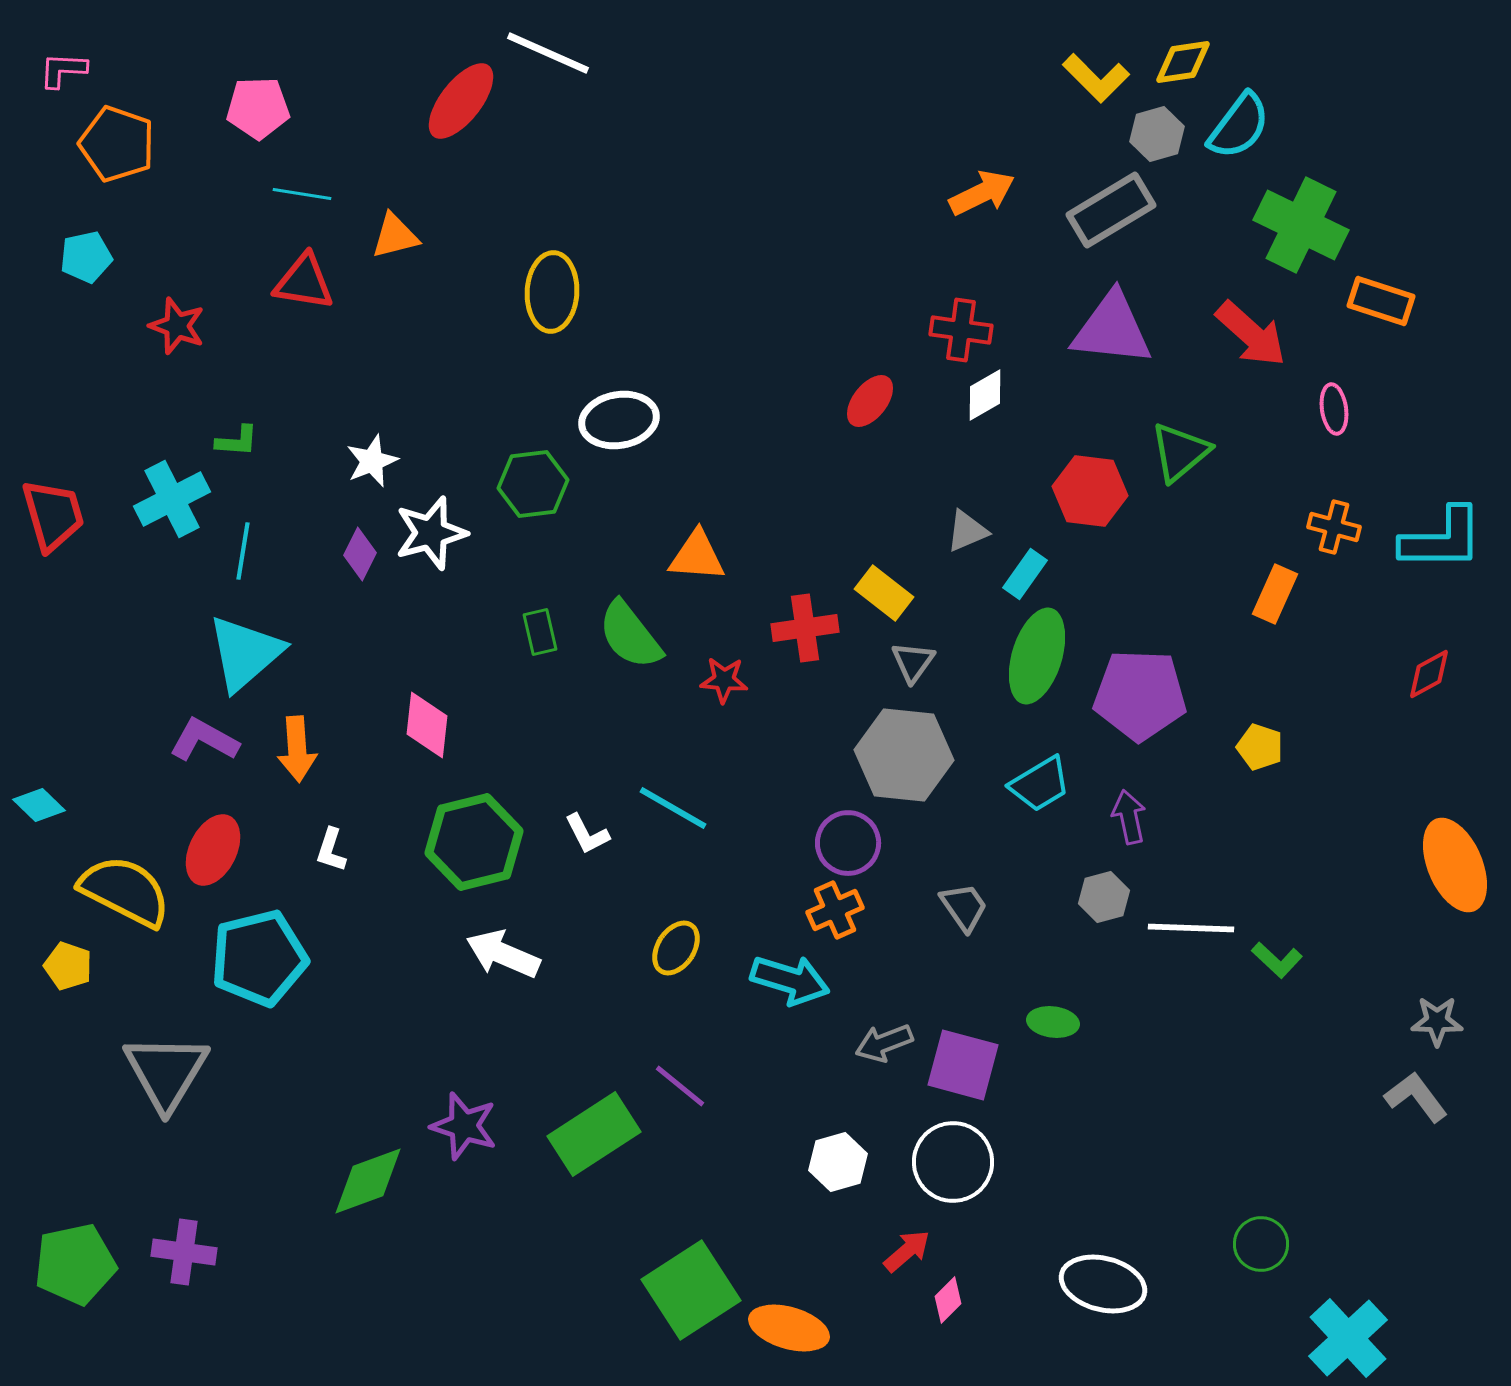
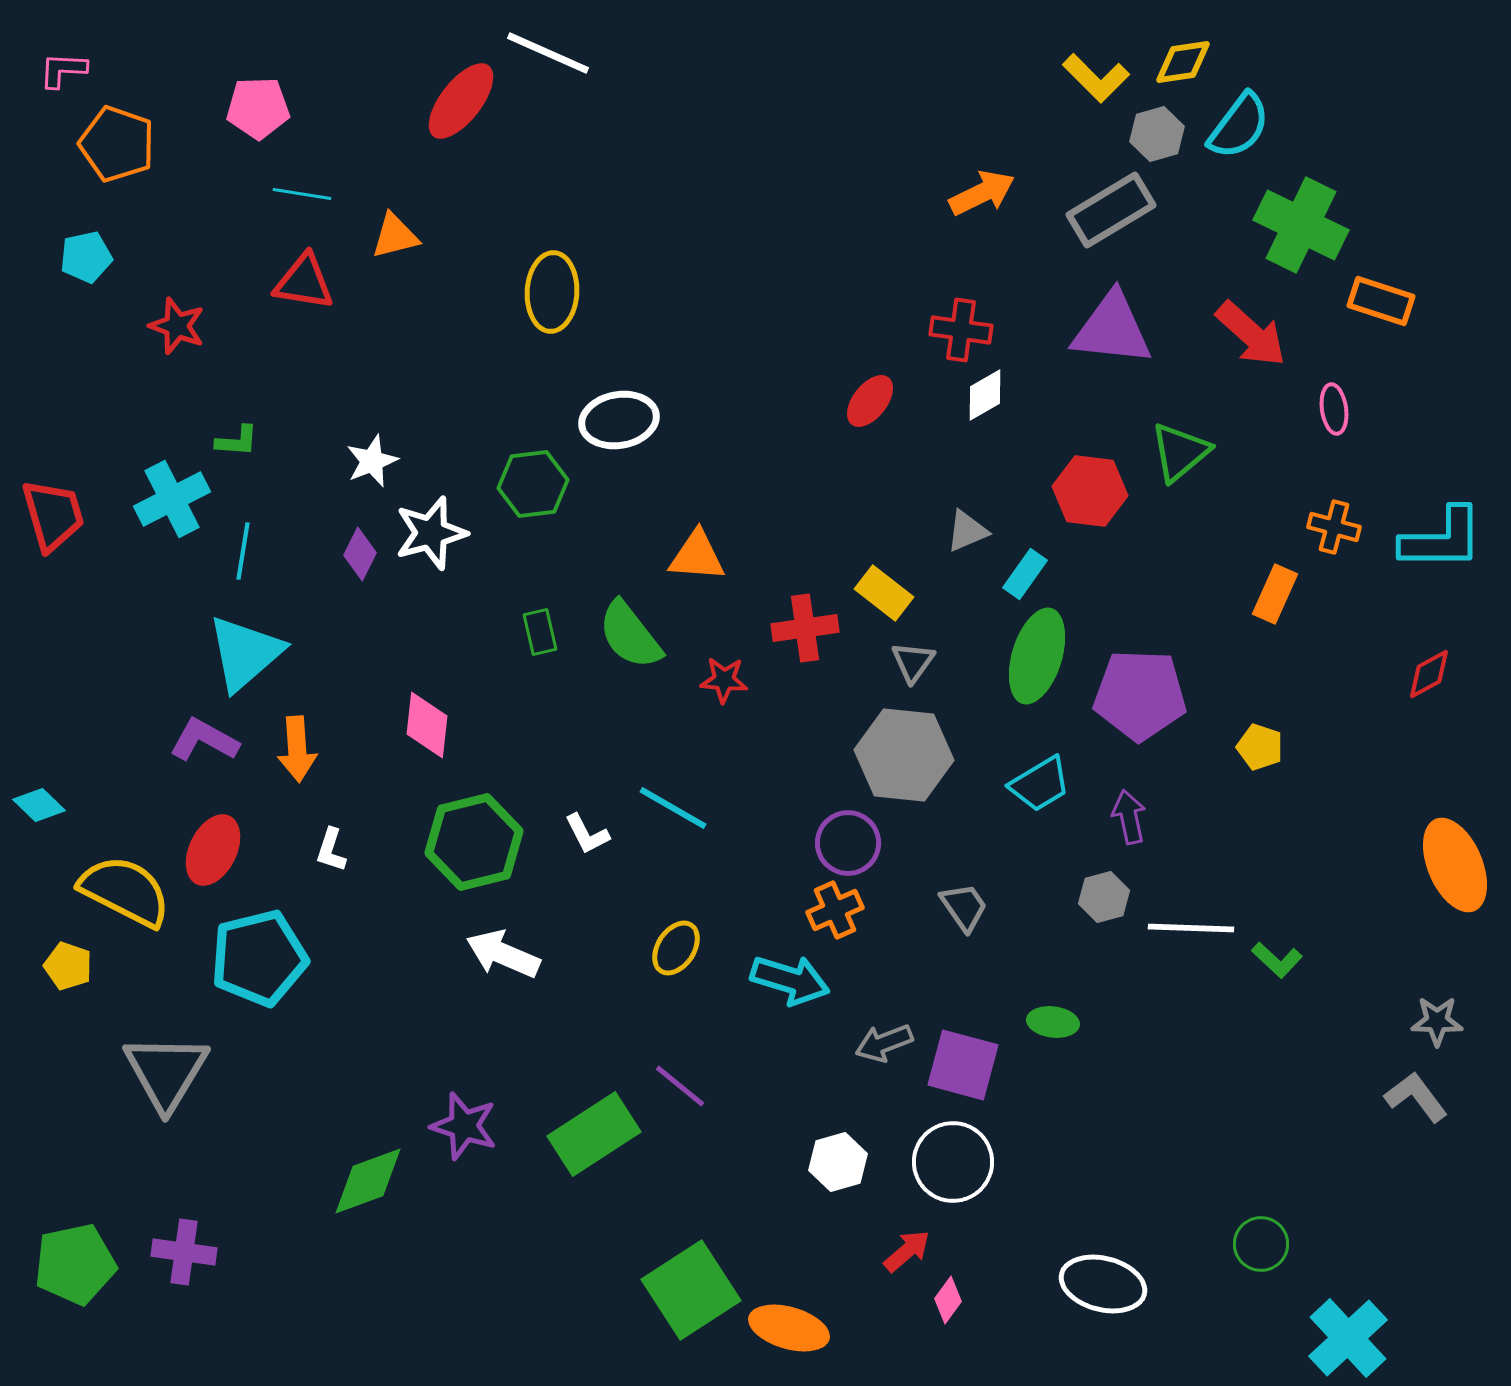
pink diamond at (948, 1300): rotated 9 degrees counterclockwise
